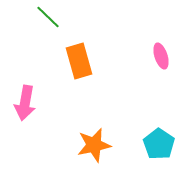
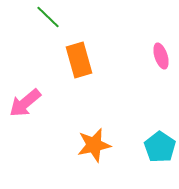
orange rectangle: moved 1 px up
pink arrow: rotated 40 degrees clockwise
cyan pentagon: moved 1 px right, 3 px down
